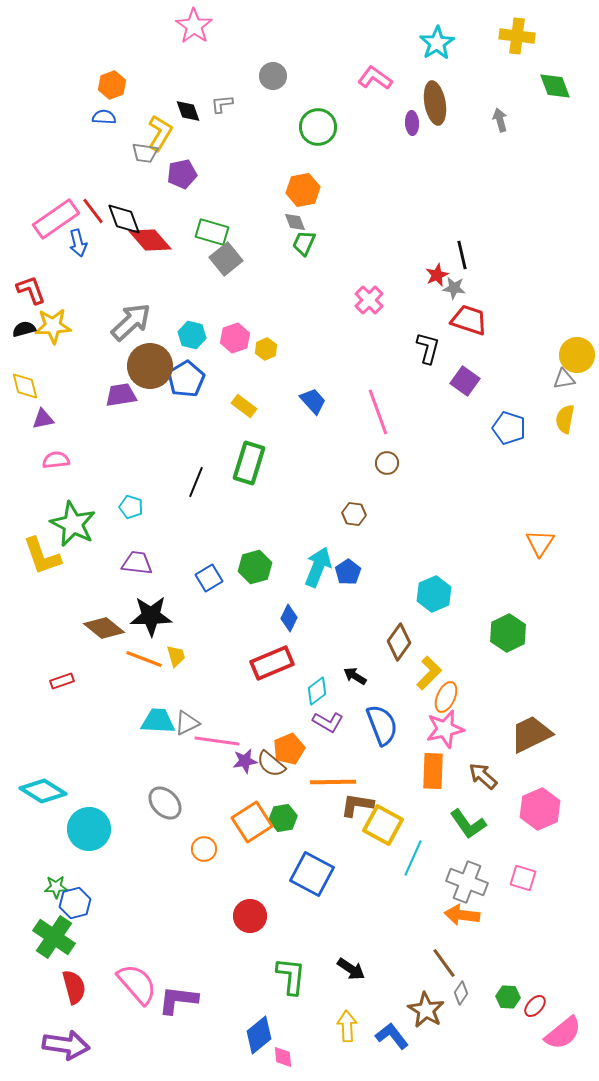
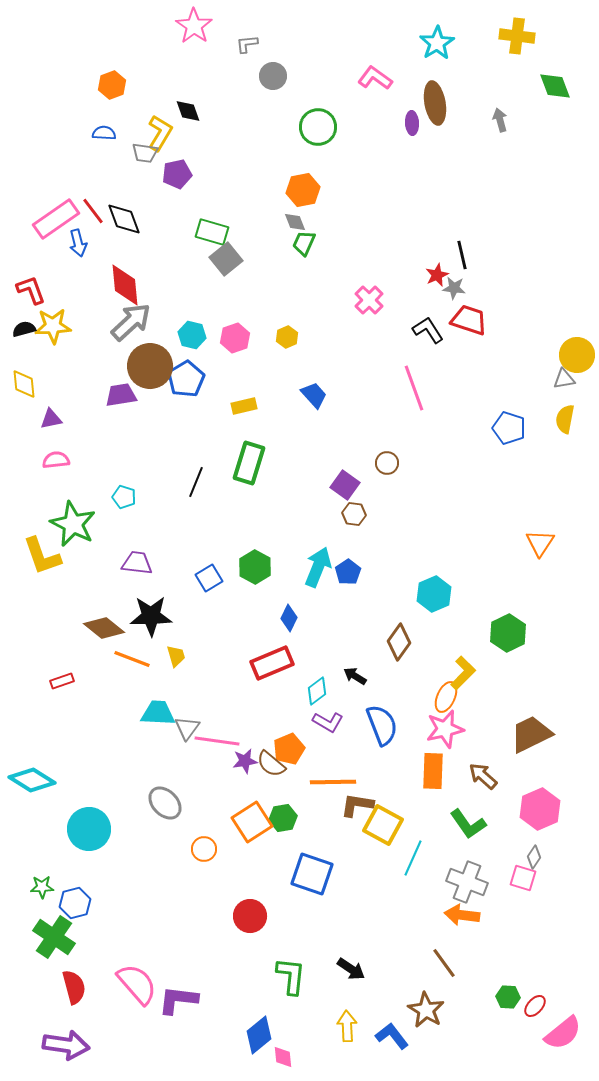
gray L-shape at (222, 104): moved 25 px right, 60 px up
blue semicircle at (104, 117): moved 16 px down
purple pentagon at (182, 174): moved 5 px left
red diamond at (150, 240): moved 25 px left, 45 px down; rotated 36 degrees clockwise
black L-shape at (428, 348): moved 18 px up; rotated 48 degrees counterclockwise
yellow hexagon at (266, 349): moved 21 px right, 12 px up
purple square at (465, 381): moved 120 px left, 104 px down
yellow diamond at (25, 386): moved 1 px left, 2 px up; rotated 8 degrees clockwise
blue trapezoid at (313, 401): moved 1 px right, 6 px up
yellow rectangle at (244, 406): rotated 50 degrees counterclockwise
pink line at (378, 412): moved 36 px right, 24 px up
purple triangle at (43, 419): moved 8 px right
cyan pentagon at (131, 507): moved 7 px left, 10 px up
green hexagon at (255, 567): rotated 16 degrees counterclockwise
orange line at (144, 659): moved 12 px left
yellow L-shape at (429, 673): moved 34 px right
cyan trapezoid at (158, 721): moved 8 px up
gray triangle at (187, 723): moved 5 px down; rotated 28 degrees counterclockwise
cyan diamond at (43, 791): moved 11 px left, 11 px up
blue square at (312, 874): rotated 9 degrees counterclockwise
green star at (56, 887): moved 14 px left
gray diamond at (461, 993): moved 73 px right, 136 px up
